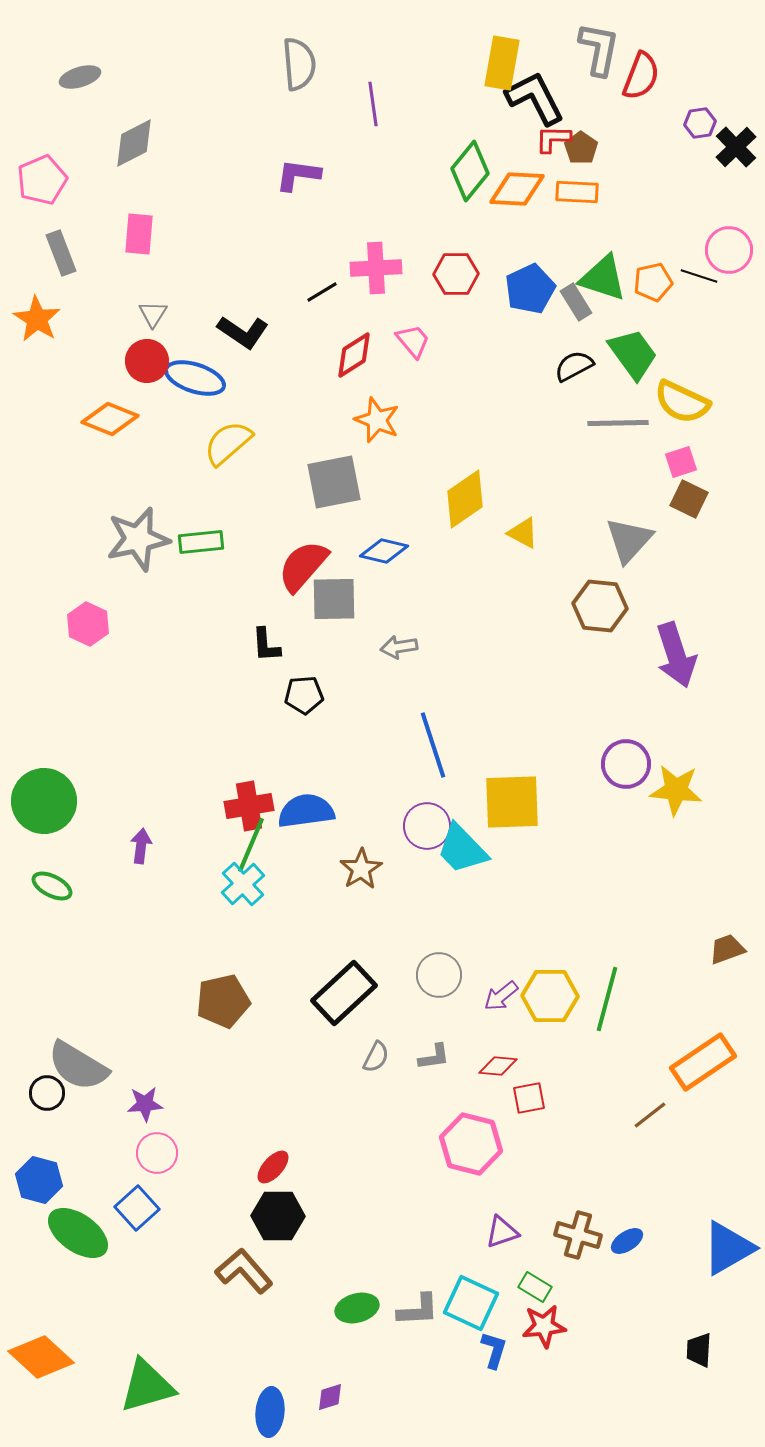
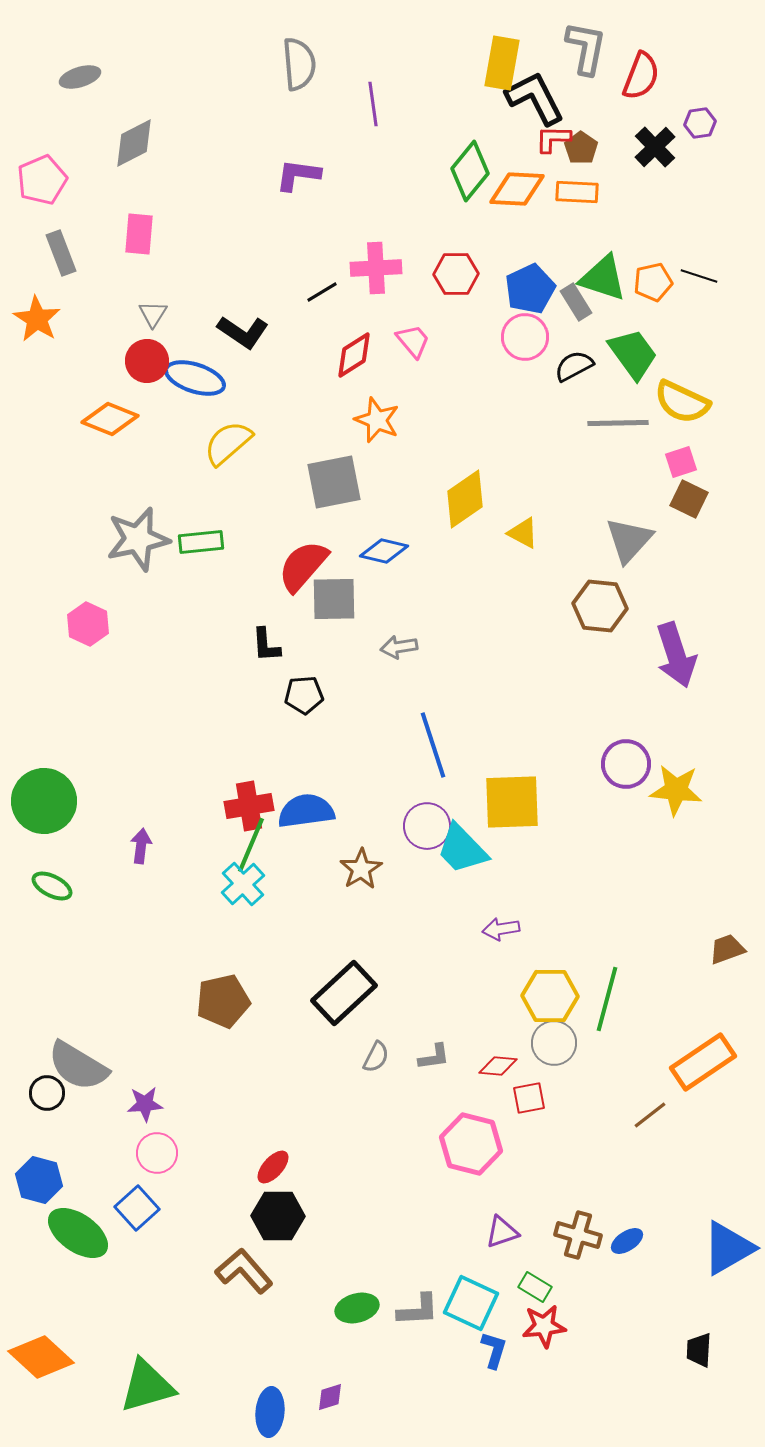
gray L-shape at (599, 49): moved 13 px left, 1 px up
black cross at (736, 147): moved 81 px left
pink circle at (729, 250): moved 204 px left, 87 px down
gray circle at (439, 975): moved 115 px right, 68 px down
purple arrow at (501, 996): moved 67 px up; rotated 30 degrees clockwise
